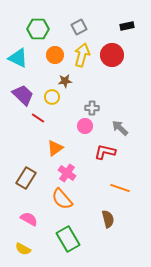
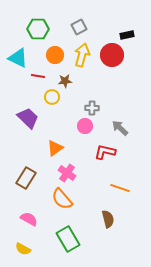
black rectangle: moved 9 px down
purple trapezoid: moved 5 px right, 23 px down
red line: moved 42 px up; rotated 24 degrees counterclockwise
